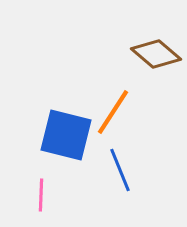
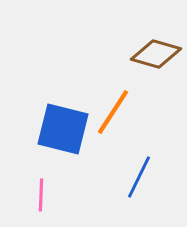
brown diamond: rotated 24 degrees counterclockwise
blue square: moved 3 px left, 6 px up
blue line: moved 19 px right, 7 px down; rotated 48 degrees clockwise
